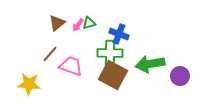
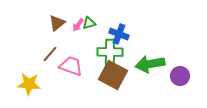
green cross: moved 1 px up
